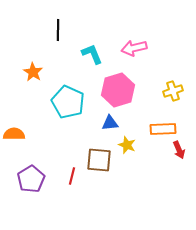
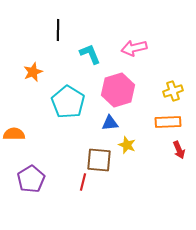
cyan L-shape: moved 2 px left
orange star: rotated 18 degrees clockwise
cyan pentagon: rotated 8 degrees clockwise
orange rectangle: moved 5 px right, 7 px up
red line: moved 11 px right, 6 px down
